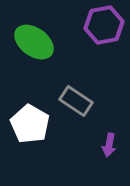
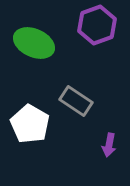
purple hexagon: moved 7 px left; rotated 9 degrees counterclockwise
green ellipse: moved 1 px down; rotated 12 degrees counterclockwise
